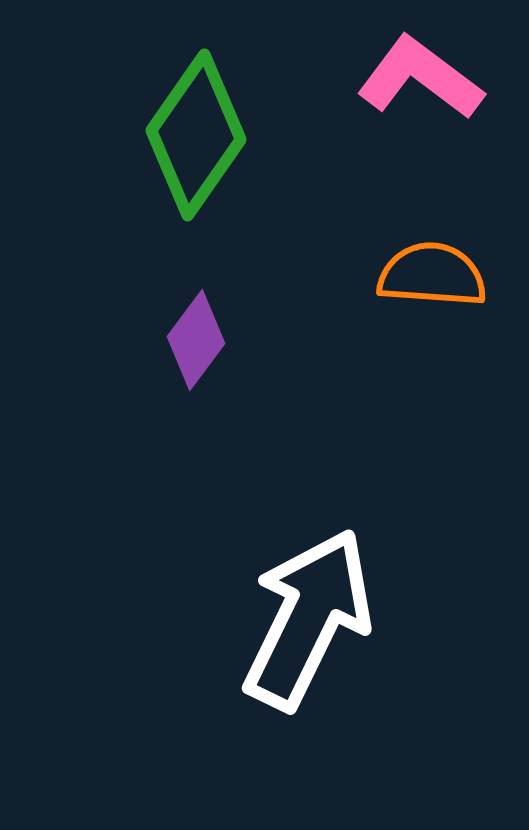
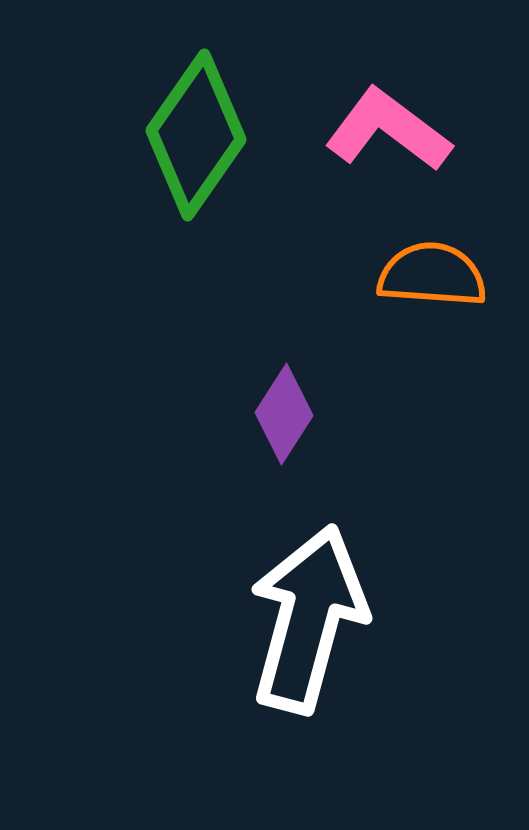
pink L-shape: moved 32 px left, 52 px down
purple diamond: moved 88 px right, 74 px down; rotated 4 degrees counterclockwise
white arrow: rotated 11 degrees counterclockwise
